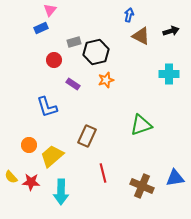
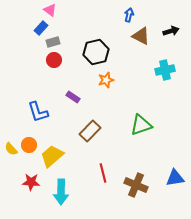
pink triangle: rotated 32 degrees counterclockwise
blue rectangle: rotated 24 degrees counterclockwise
gray rectangle: moved 21 px left
cyan cross: moved 4 px left, 4 px up; rotated 12 degrees counterclockwise
purple rectangle: moved 13 px down
blue L-shape: moved 9 px left, 5 px down
brown rectangle: moved 3 px right, 5 px up; rotated 20 degrees clockwise
yellow semicircle: moved 28 px up
brown cross: moved 6 px left, 1 px up
